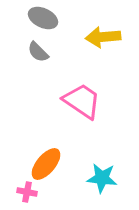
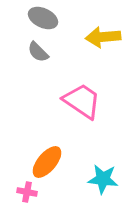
orange ellipse: moved 1 px right, 2 px up
cyan star: moved 1 px right, 1 px down
